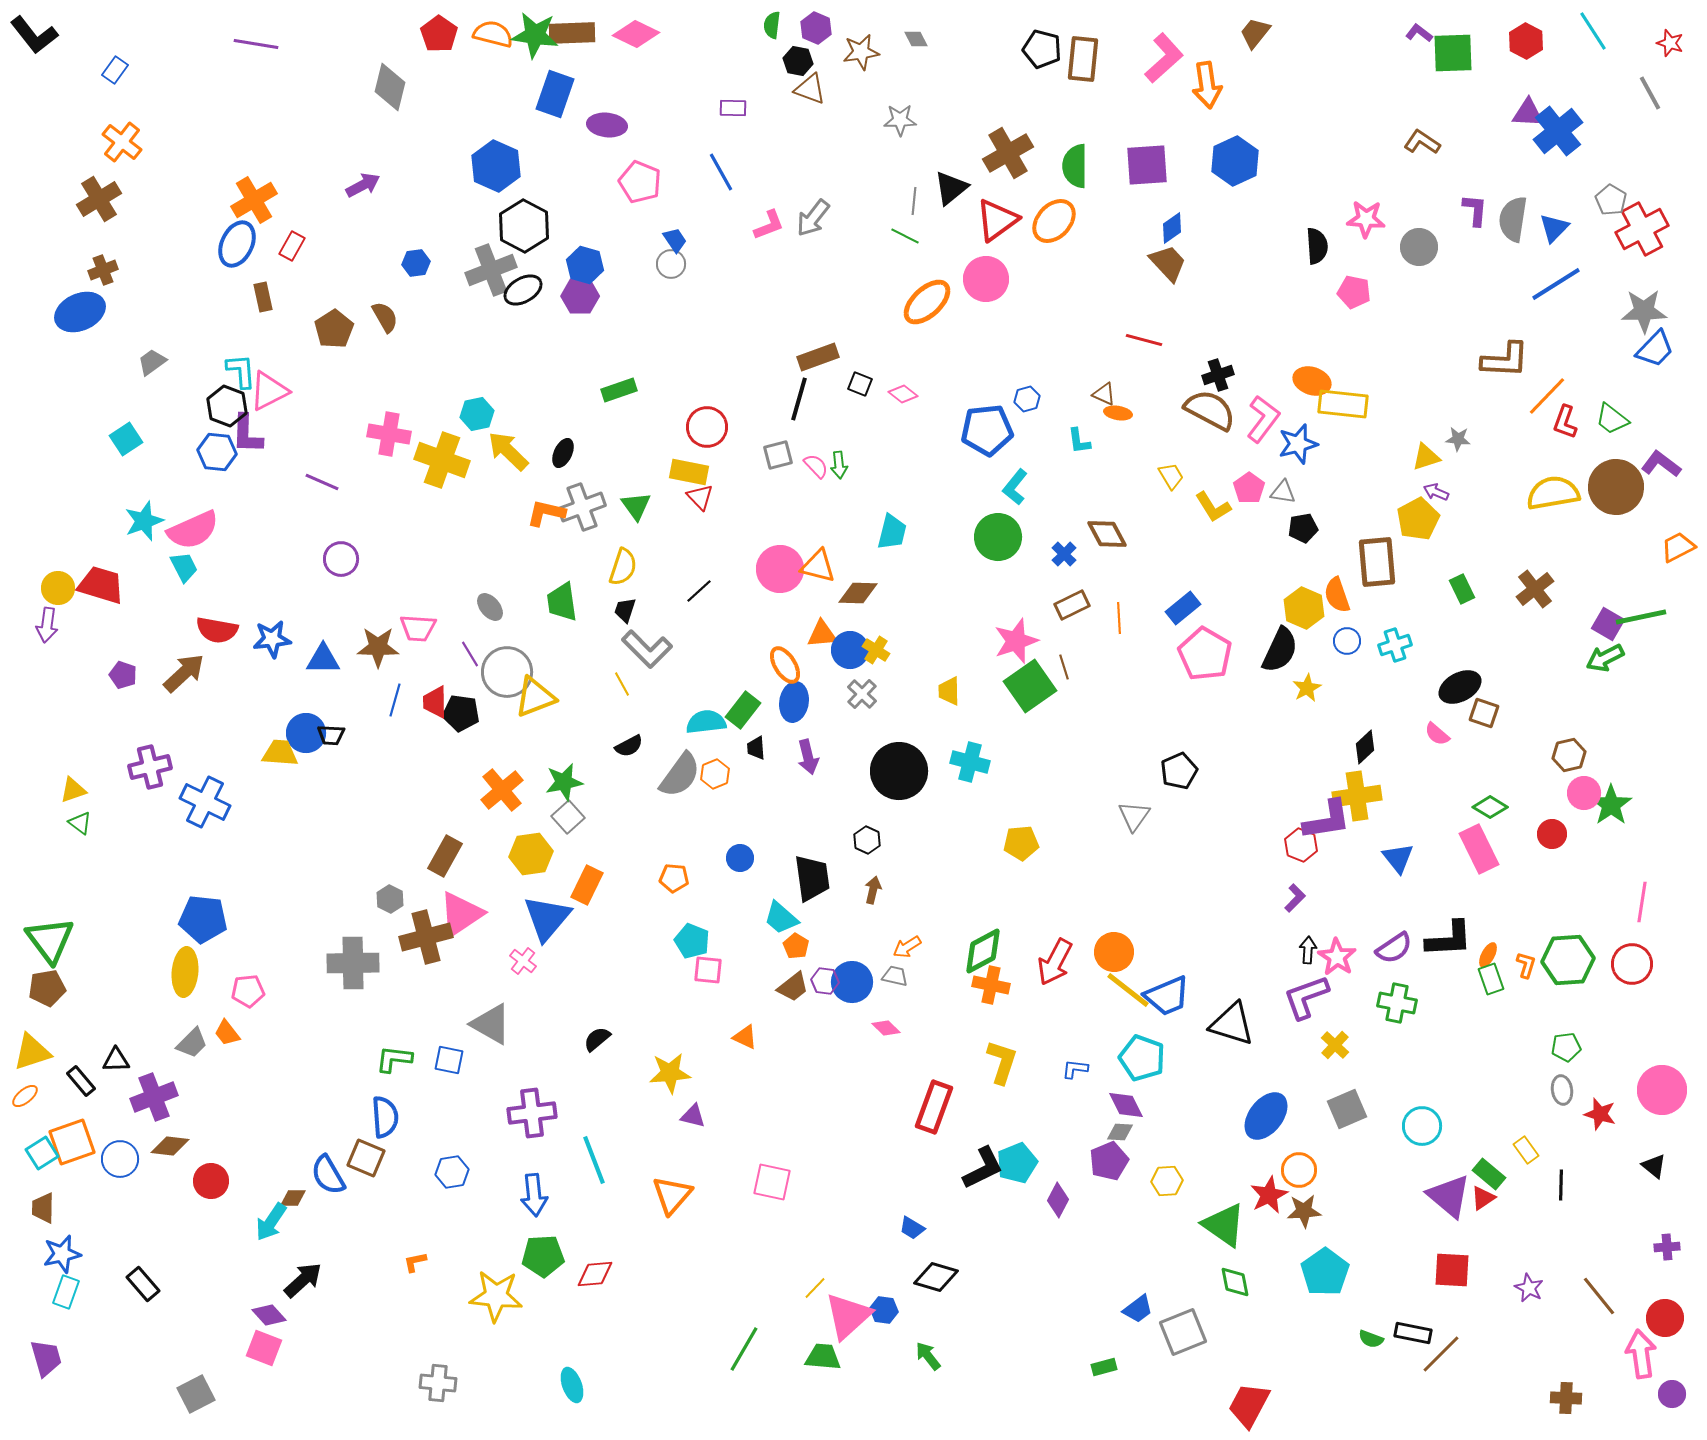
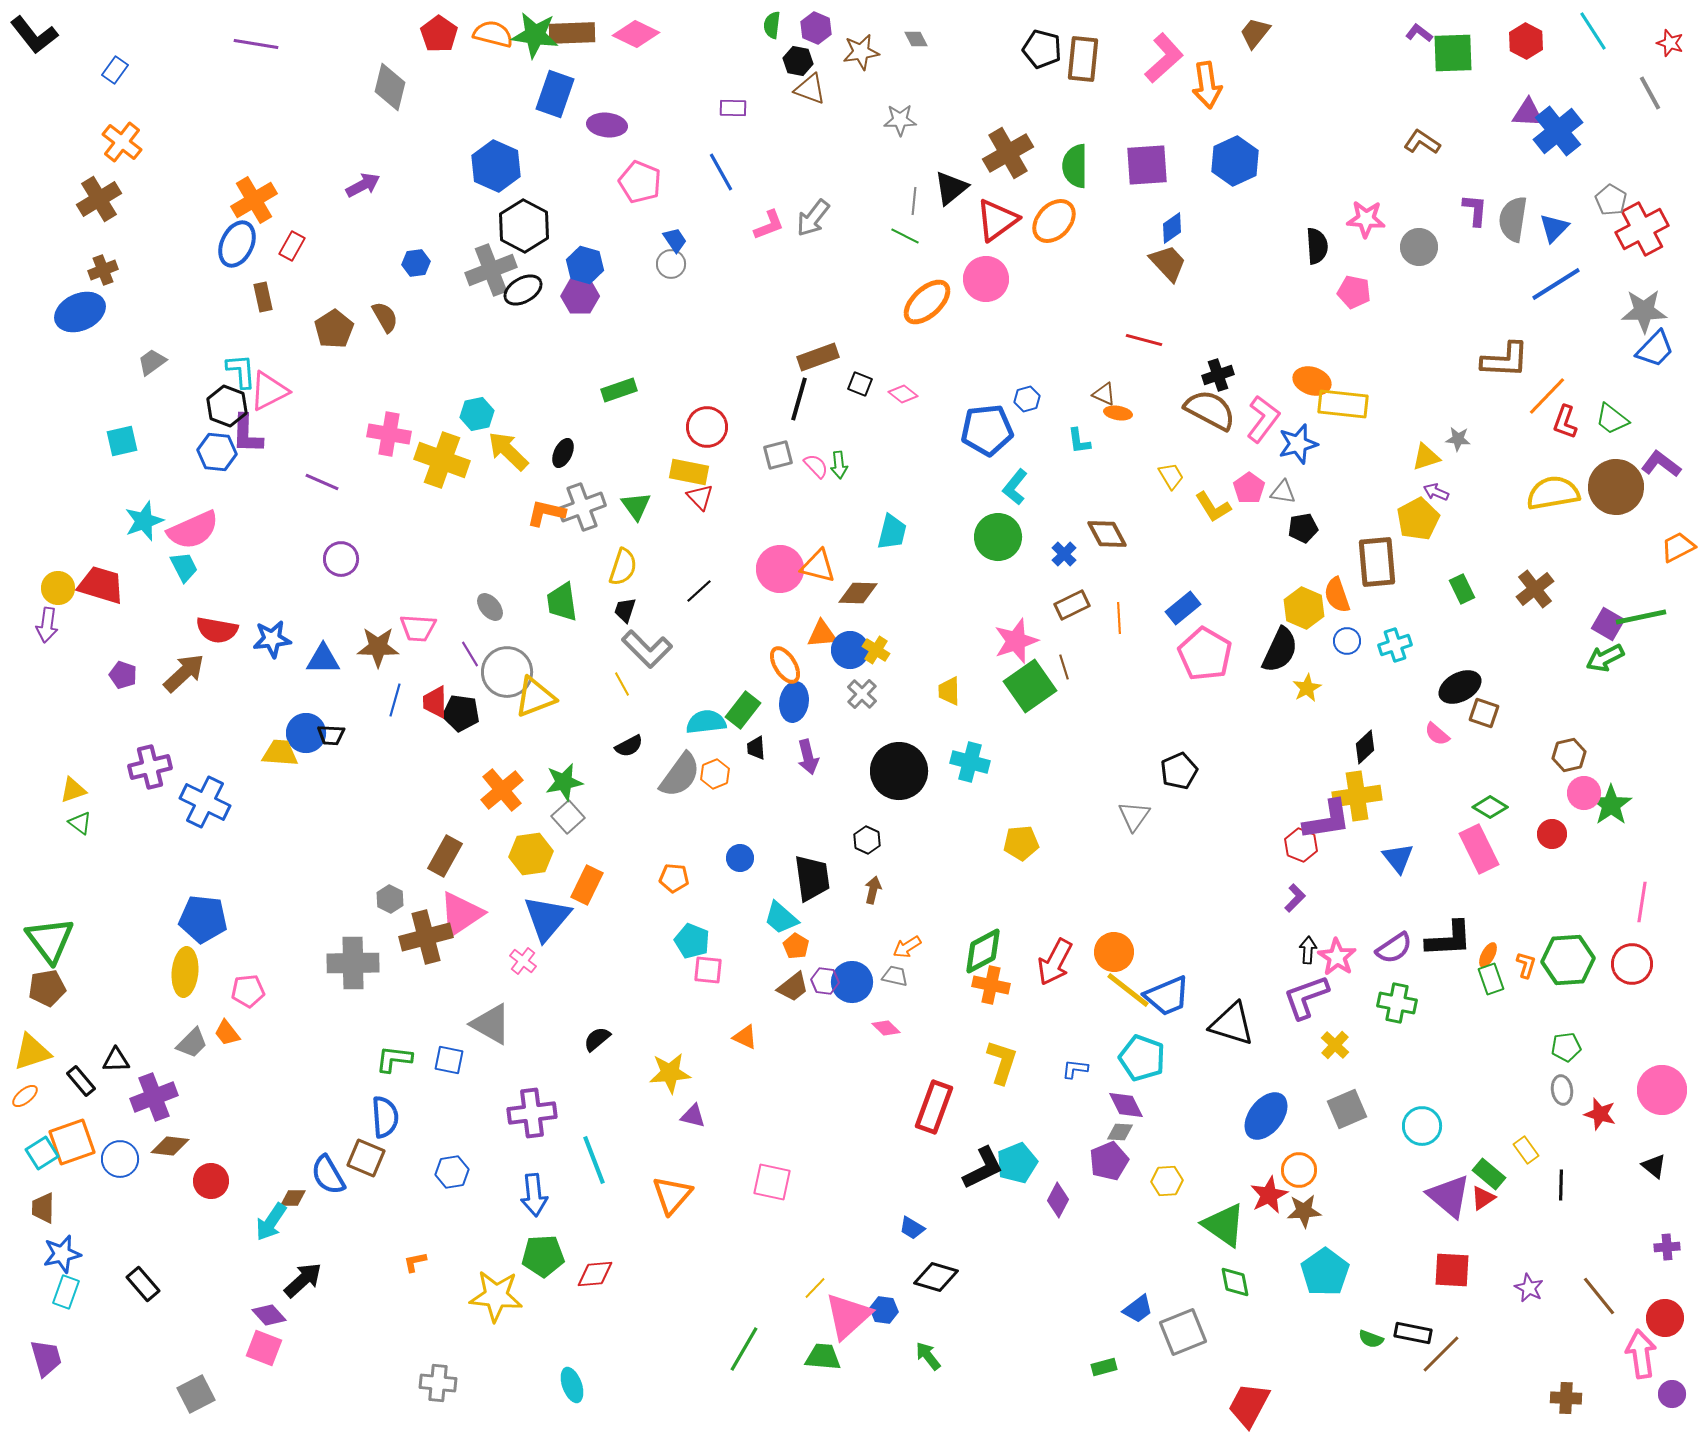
cyan square at (126, 439): moved 4 px left, 2 px down; rotated 20 degrees clockwise
